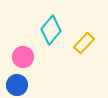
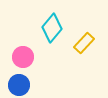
cyan diamond: moved 1 px right, 2 px up
blue circle: moved 2 px right
